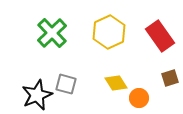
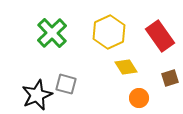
yellow diamond: moved 10 px right, 16 px up
